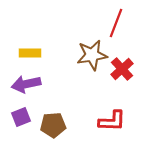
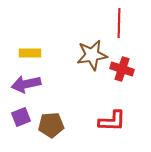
red line: moved 3 px right; rotated 20 degrees counterclockwise
red cross: rotated 30 degrees counterclockwise
brown pentagon: moved 2 px left
